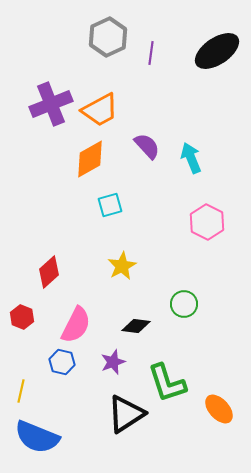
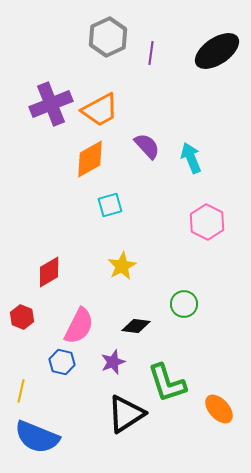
red diamond: rotated 12 degrees clockwise
pink semicircle: moved 3 px right, 1 px down
